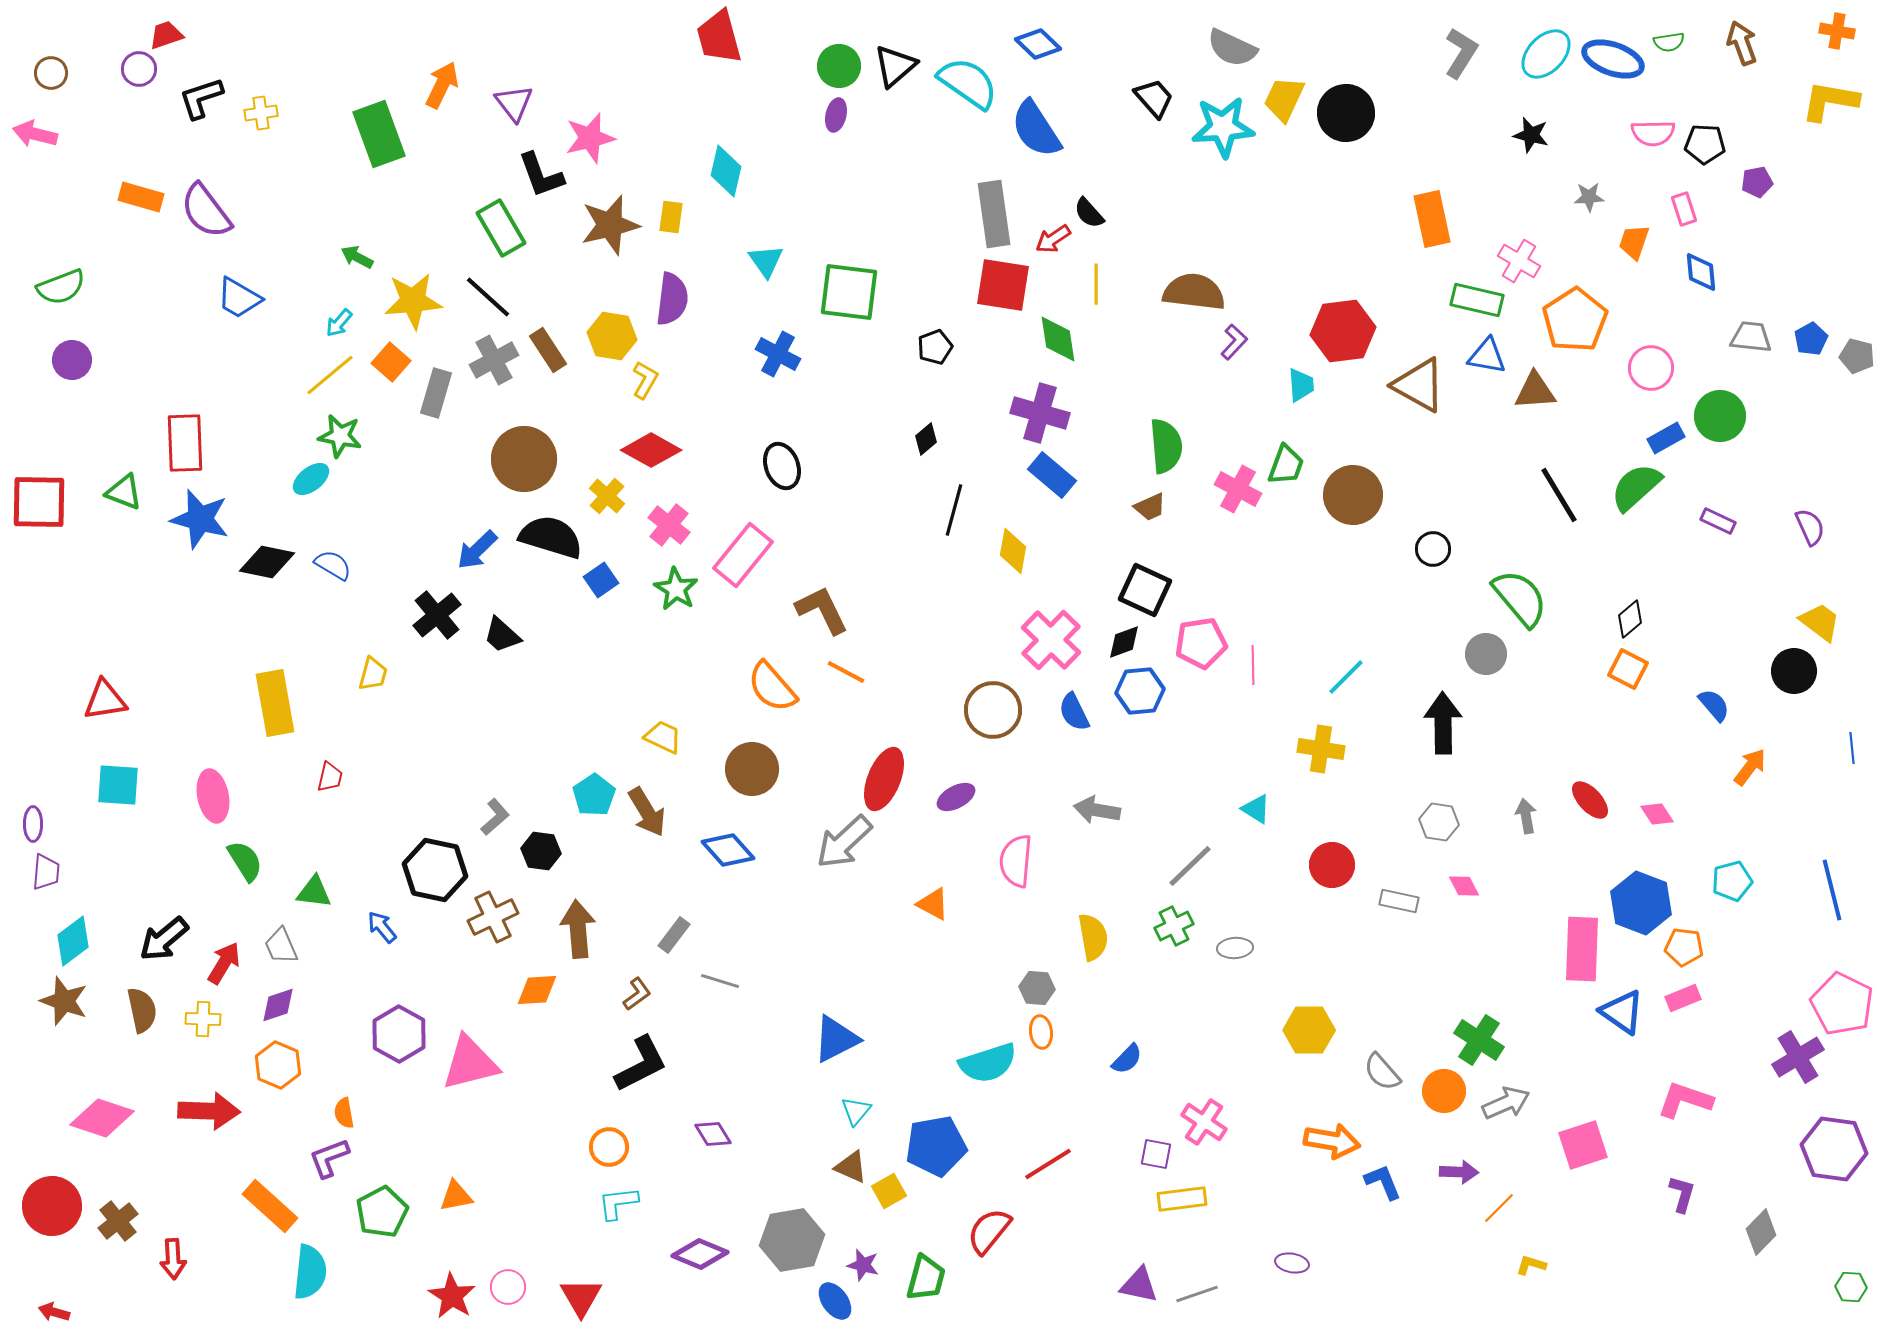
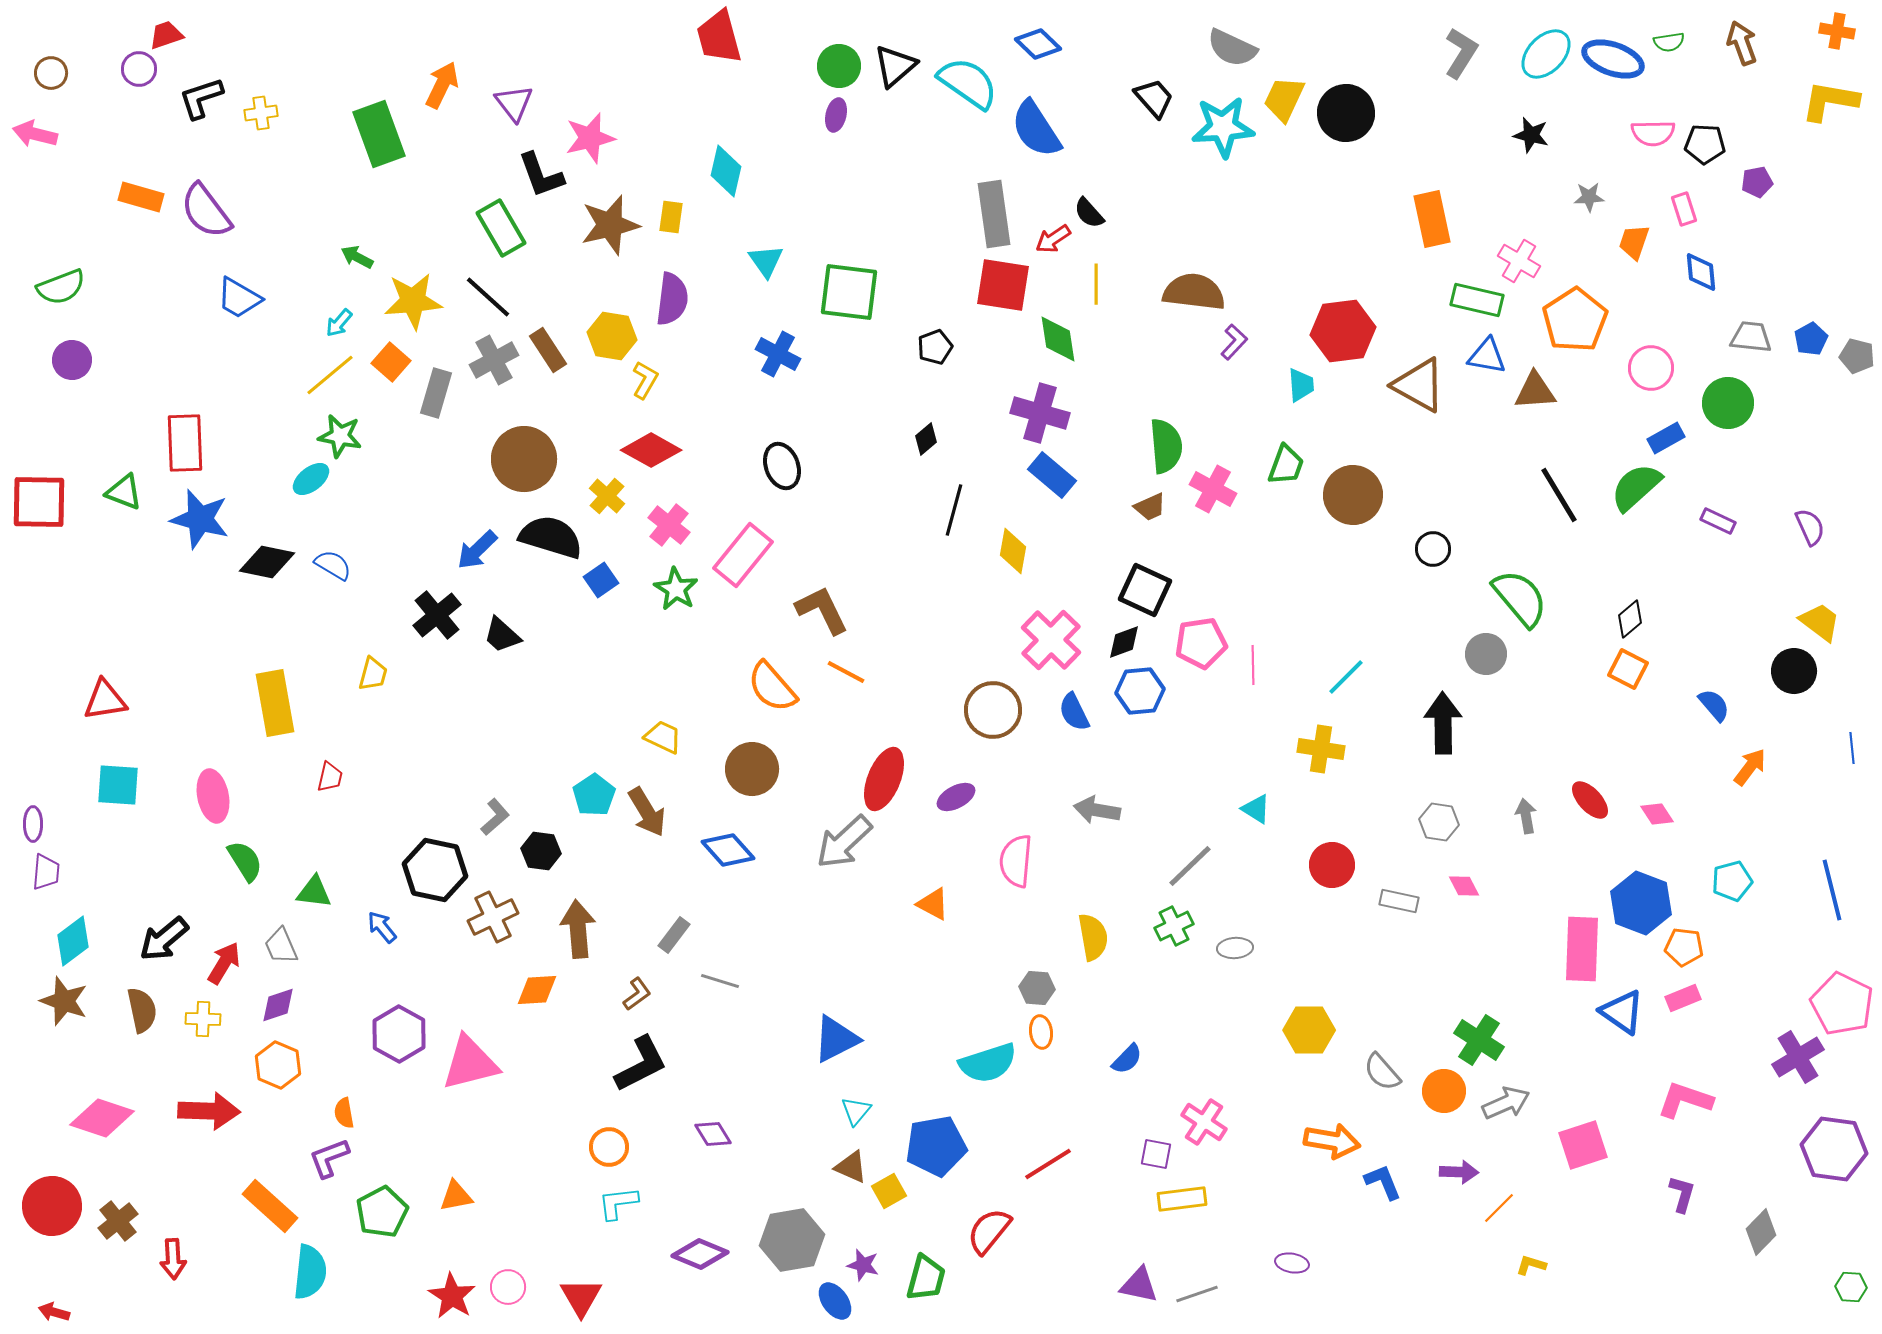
green circle at (1720, 416): moved 8 px right, 13 px up
pink cross at (1238, 489): moved 25 px left
